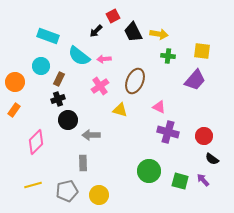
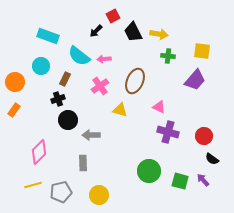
brown rectangle: moved 6 px right
pink diamond: moved 3 px right, 10 px down
gray pentagon: moved 6 px left, 1 px down
